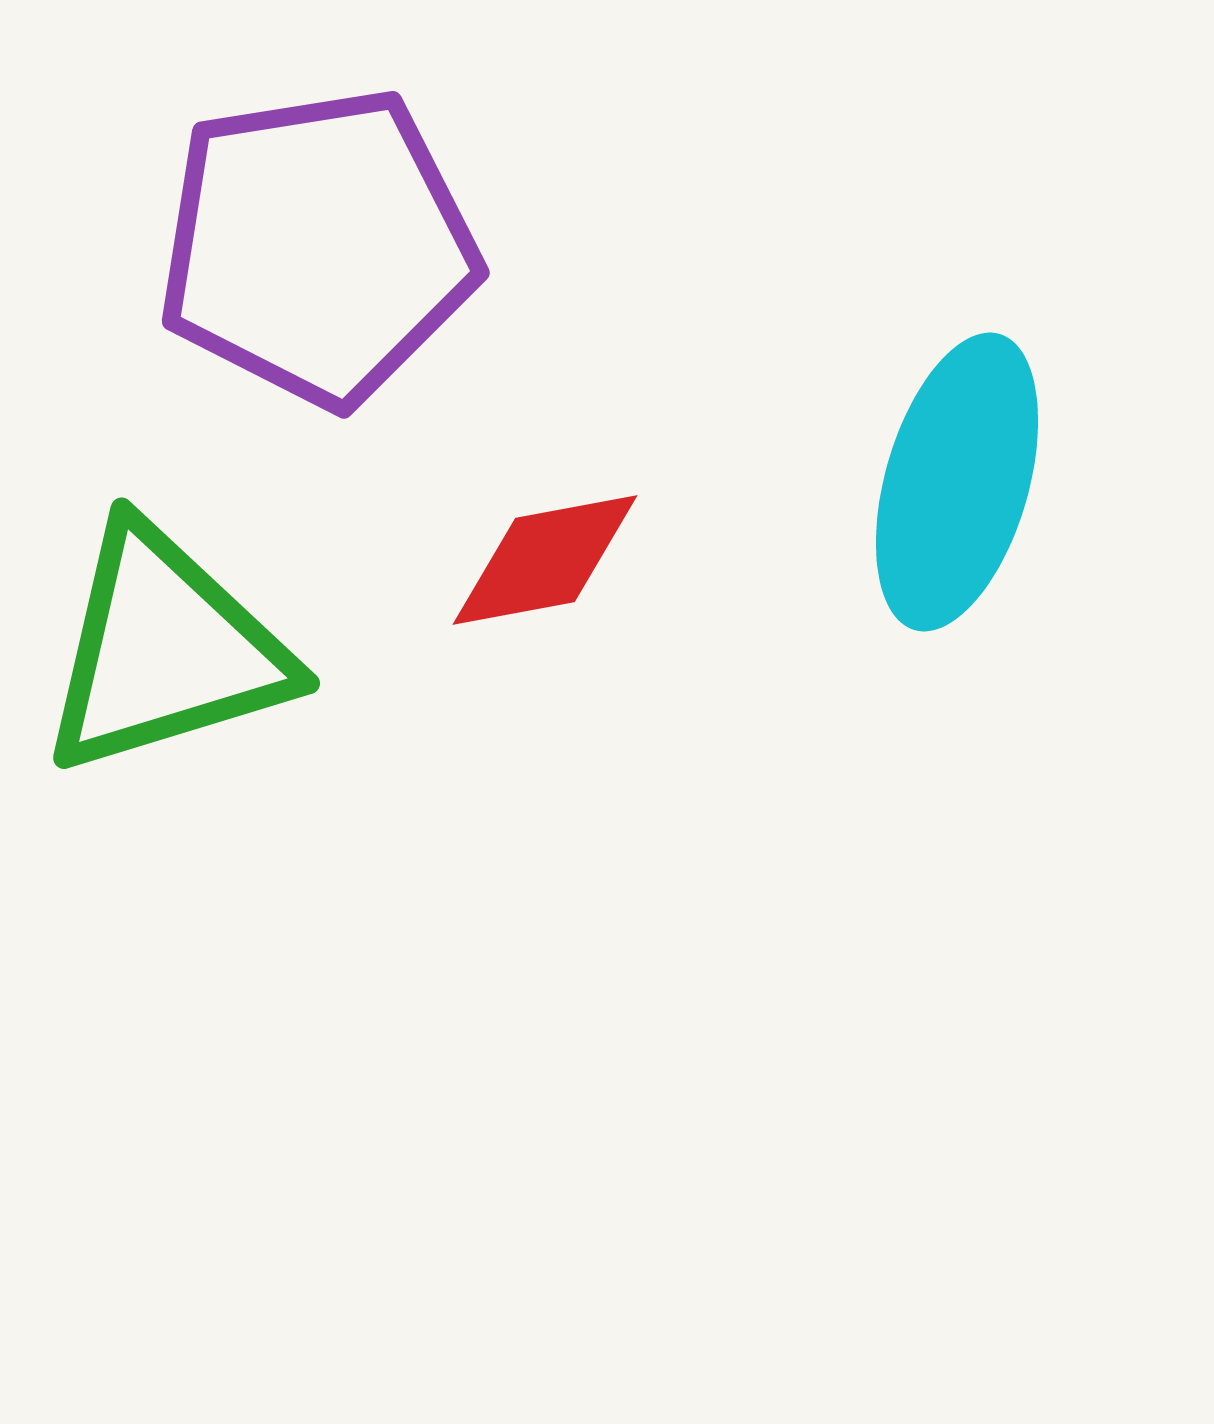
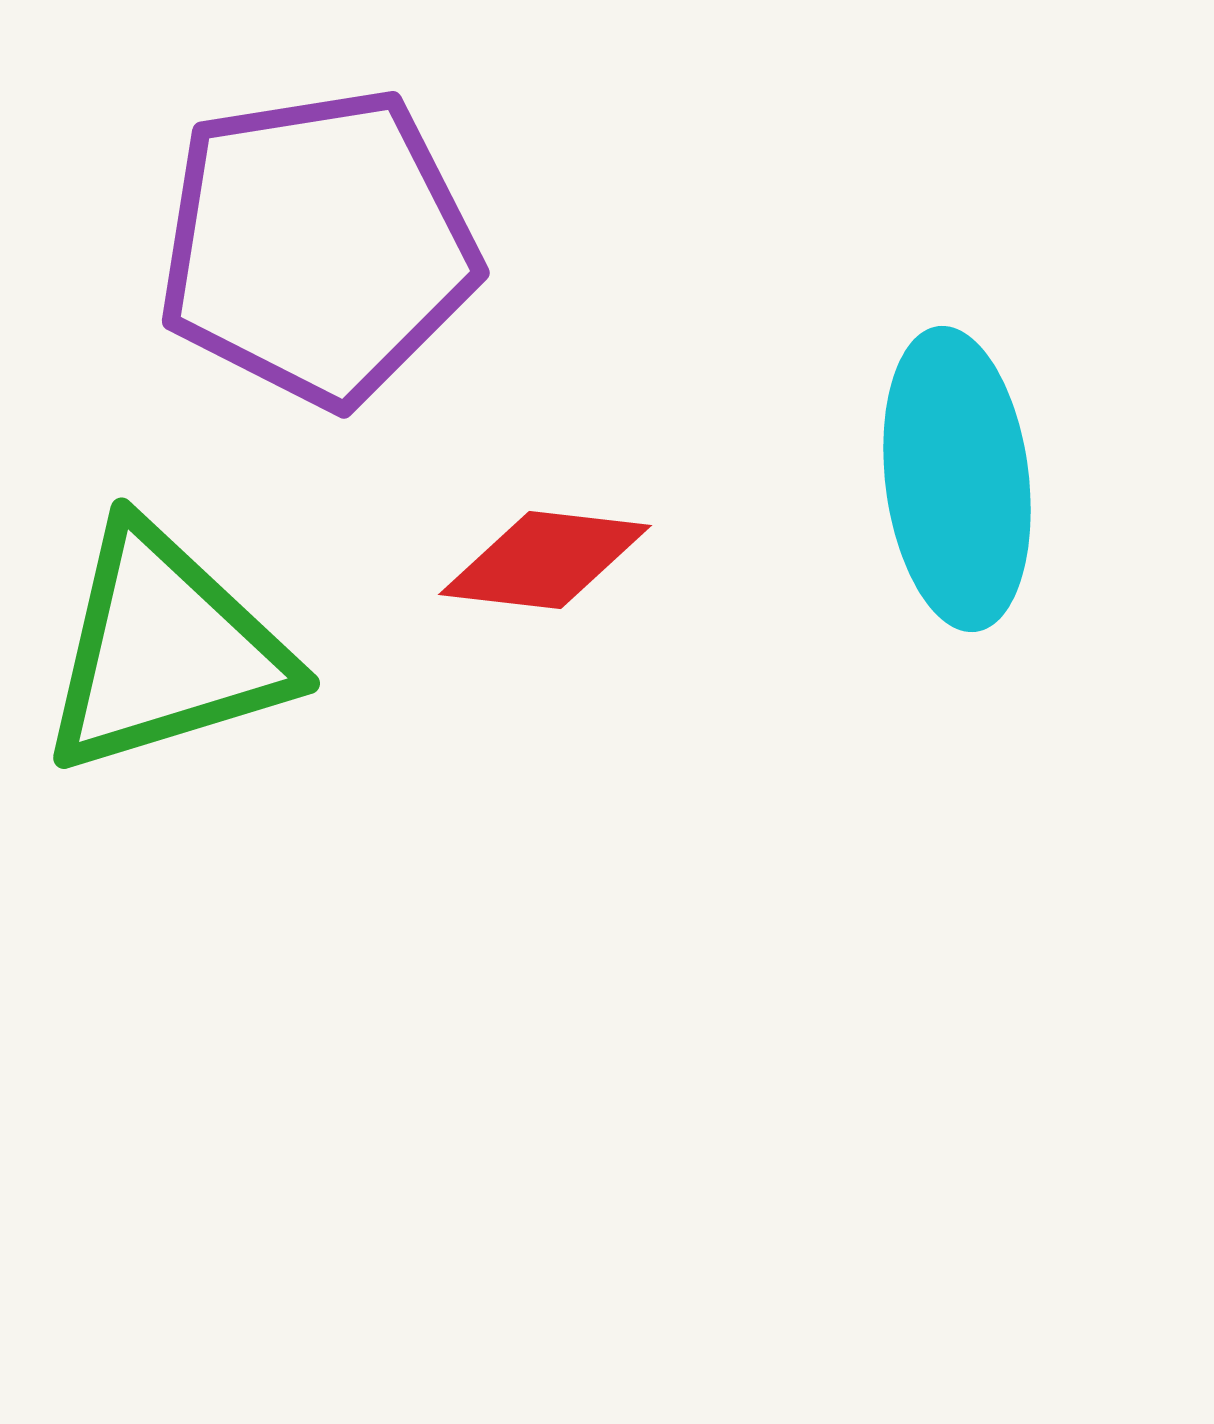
cyan ellipse: moved 3 px up; rotated 23 degrees counterclockwise
red diamond: rotated 17 degrees clockwise
